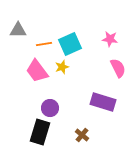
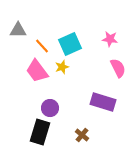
orange line: moved 2 px left, 2 px down; rotated 56 degrees clockwise
